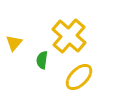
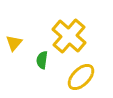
yellow ellipse: moved 2 px right
